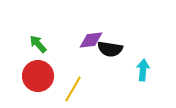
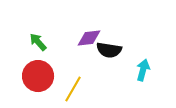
purple diamond: moved 2 px left, 2 px up
green arrow: moved 2 px up
black semicircle: moved 1 px left, 1 px down
cyan arrow: rotated 10 degrees clockwise
